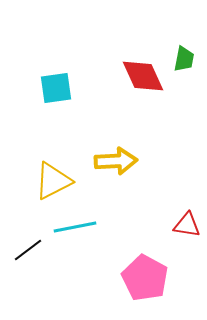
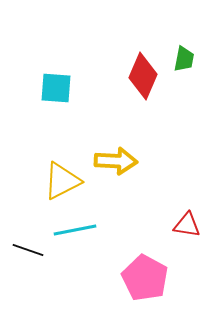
red diamond: rotated 48 degrees clockwise
cyan square: rotated 12 degrees clockwise
yellow arrow: rotated 6 degrees clockwise
yellow triangle: moved 9 px right
cyan line: moved 3 px down
black line: rotated 56 degrees clockwise
